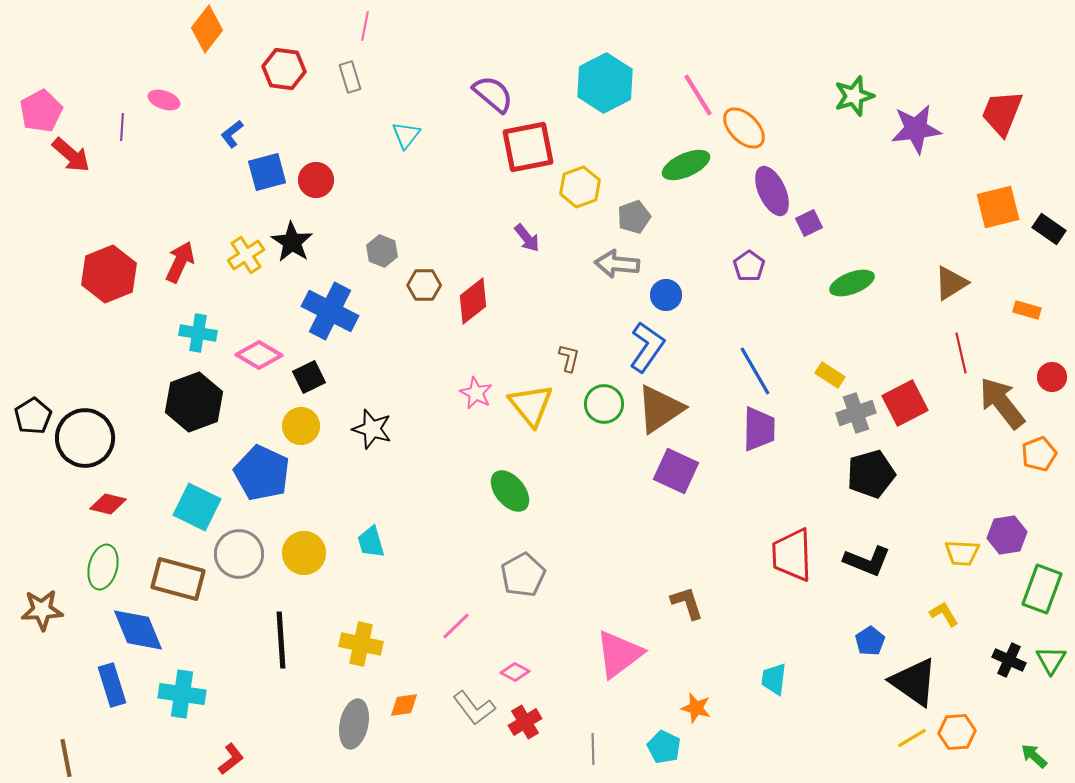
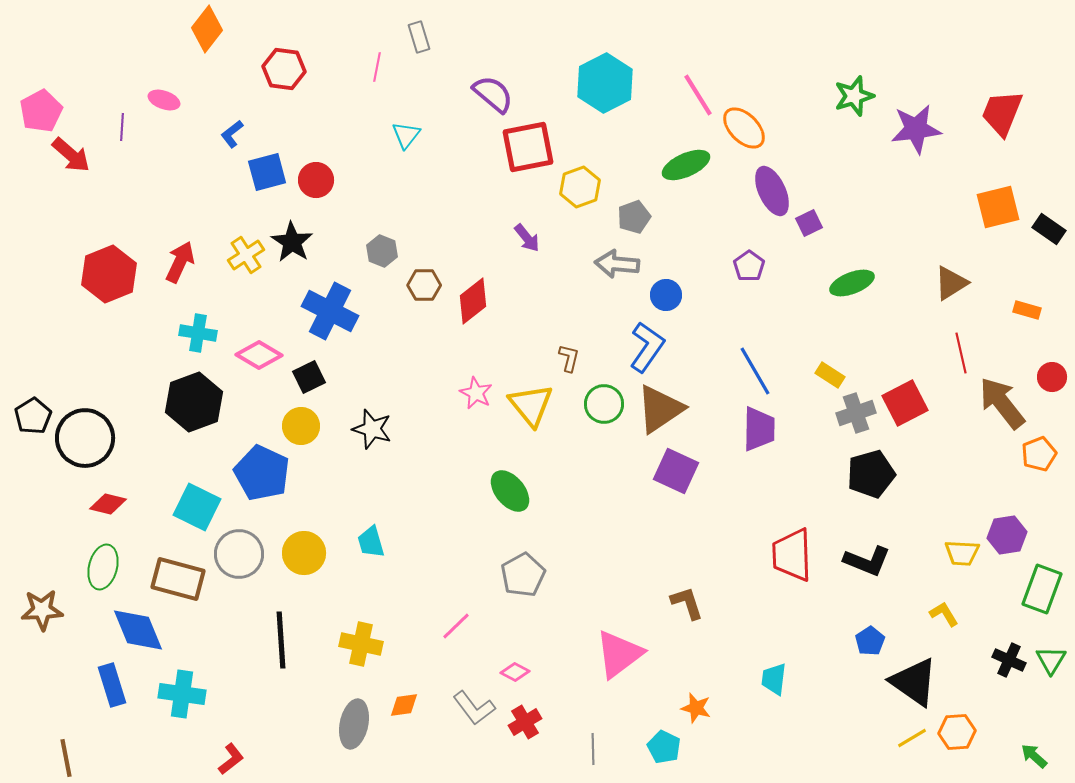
pink line at (365, 26): moved 12 px right, 41 px down
gray rectangle at (350, 77): moved 69 px right, 40 px up
